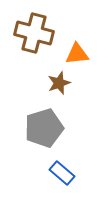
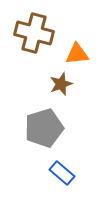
brown star: moved 2 px right, 1 px down
